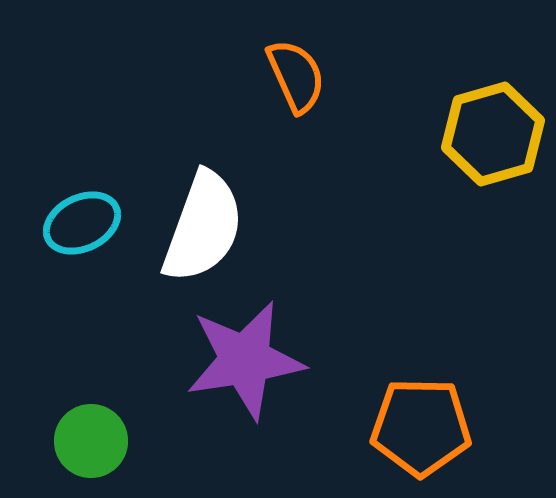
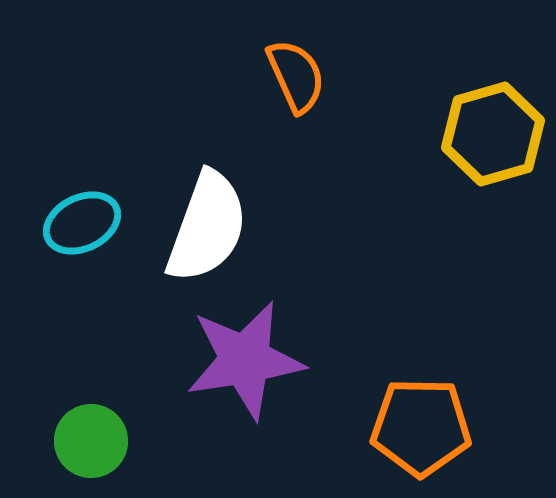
white semicircle: moved 4 px right
